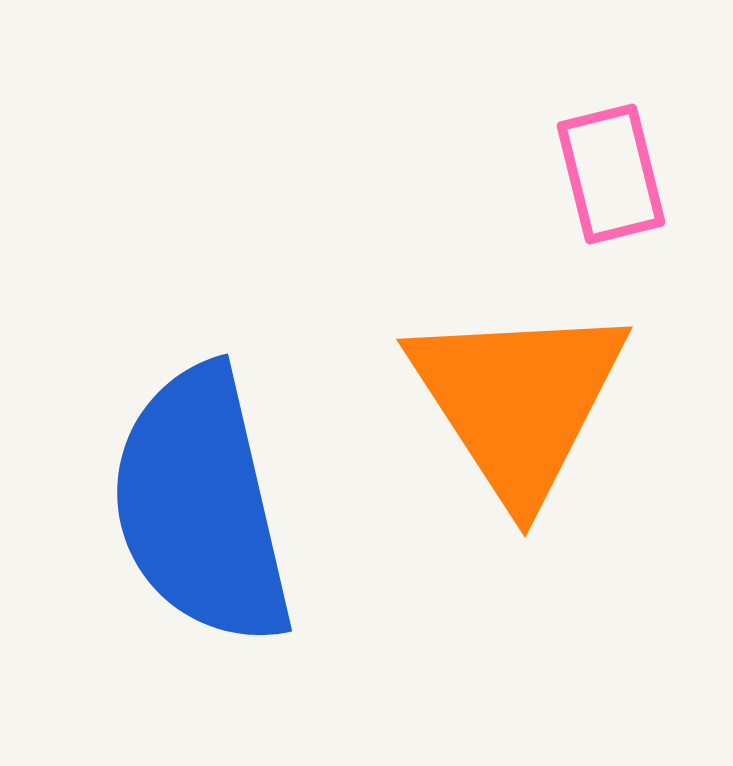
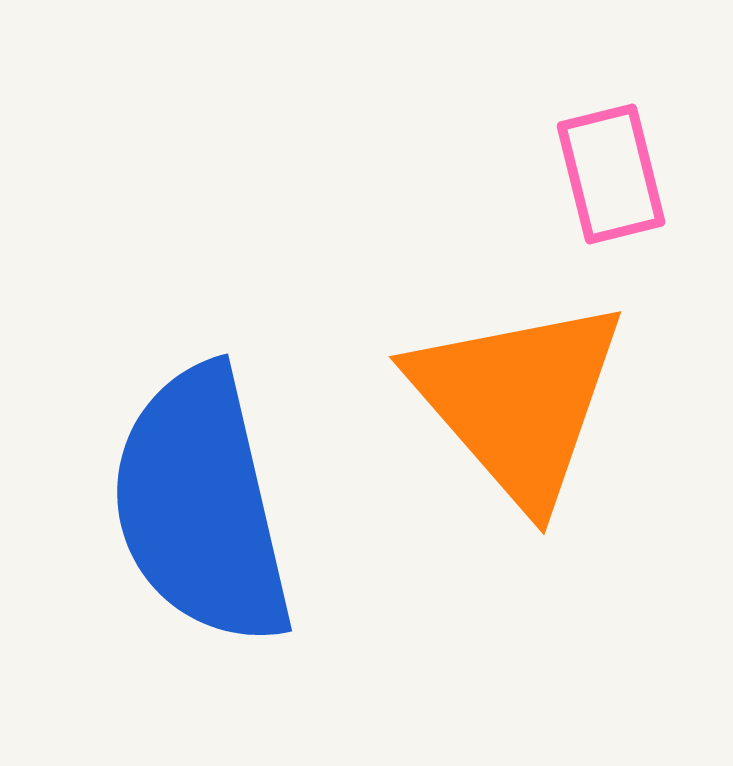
orange triangle: rotated 8 degrees counterclockwise
